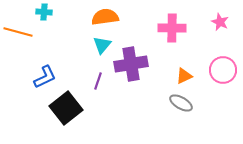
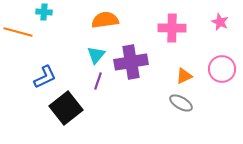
orange semicircle: moved 3 px down
cyan triangle: moved 6 px left, 10 px down
purple cross: moved 2 px up
pink circle: moved 1 px left, 1 px up
